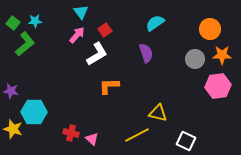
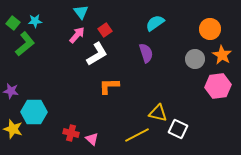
orange star: rotated 30 degrees clockwise
white square: moved 8 px left, 12 px up
